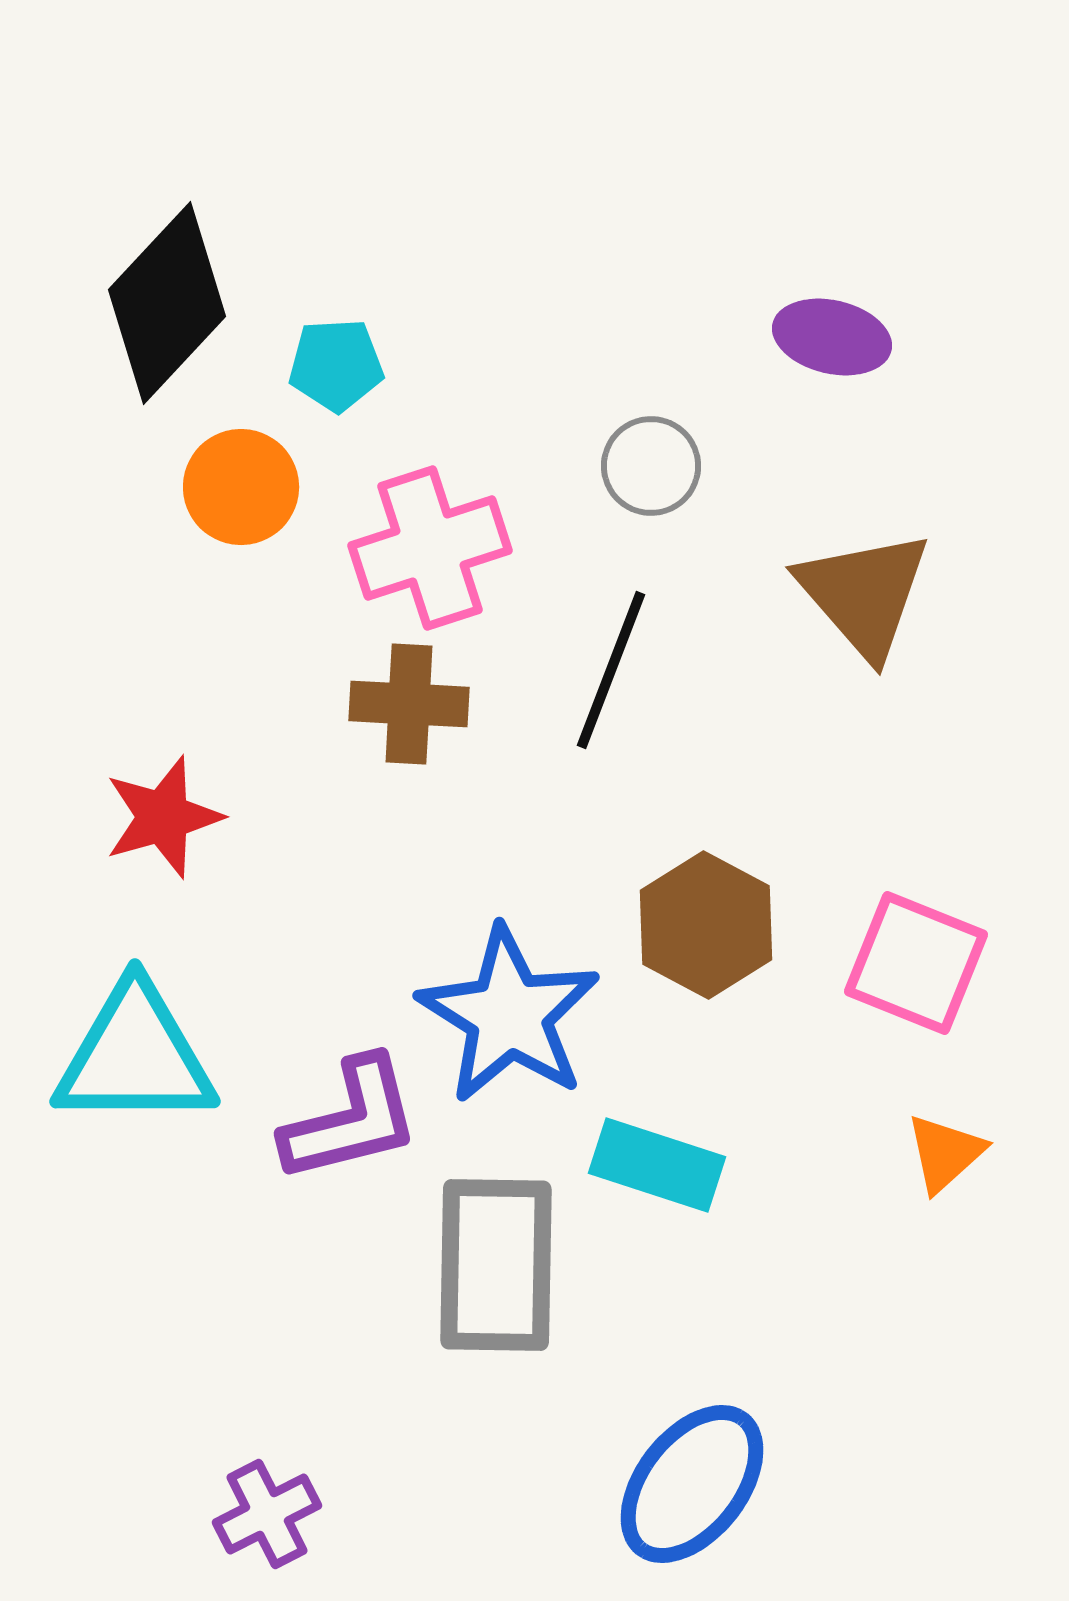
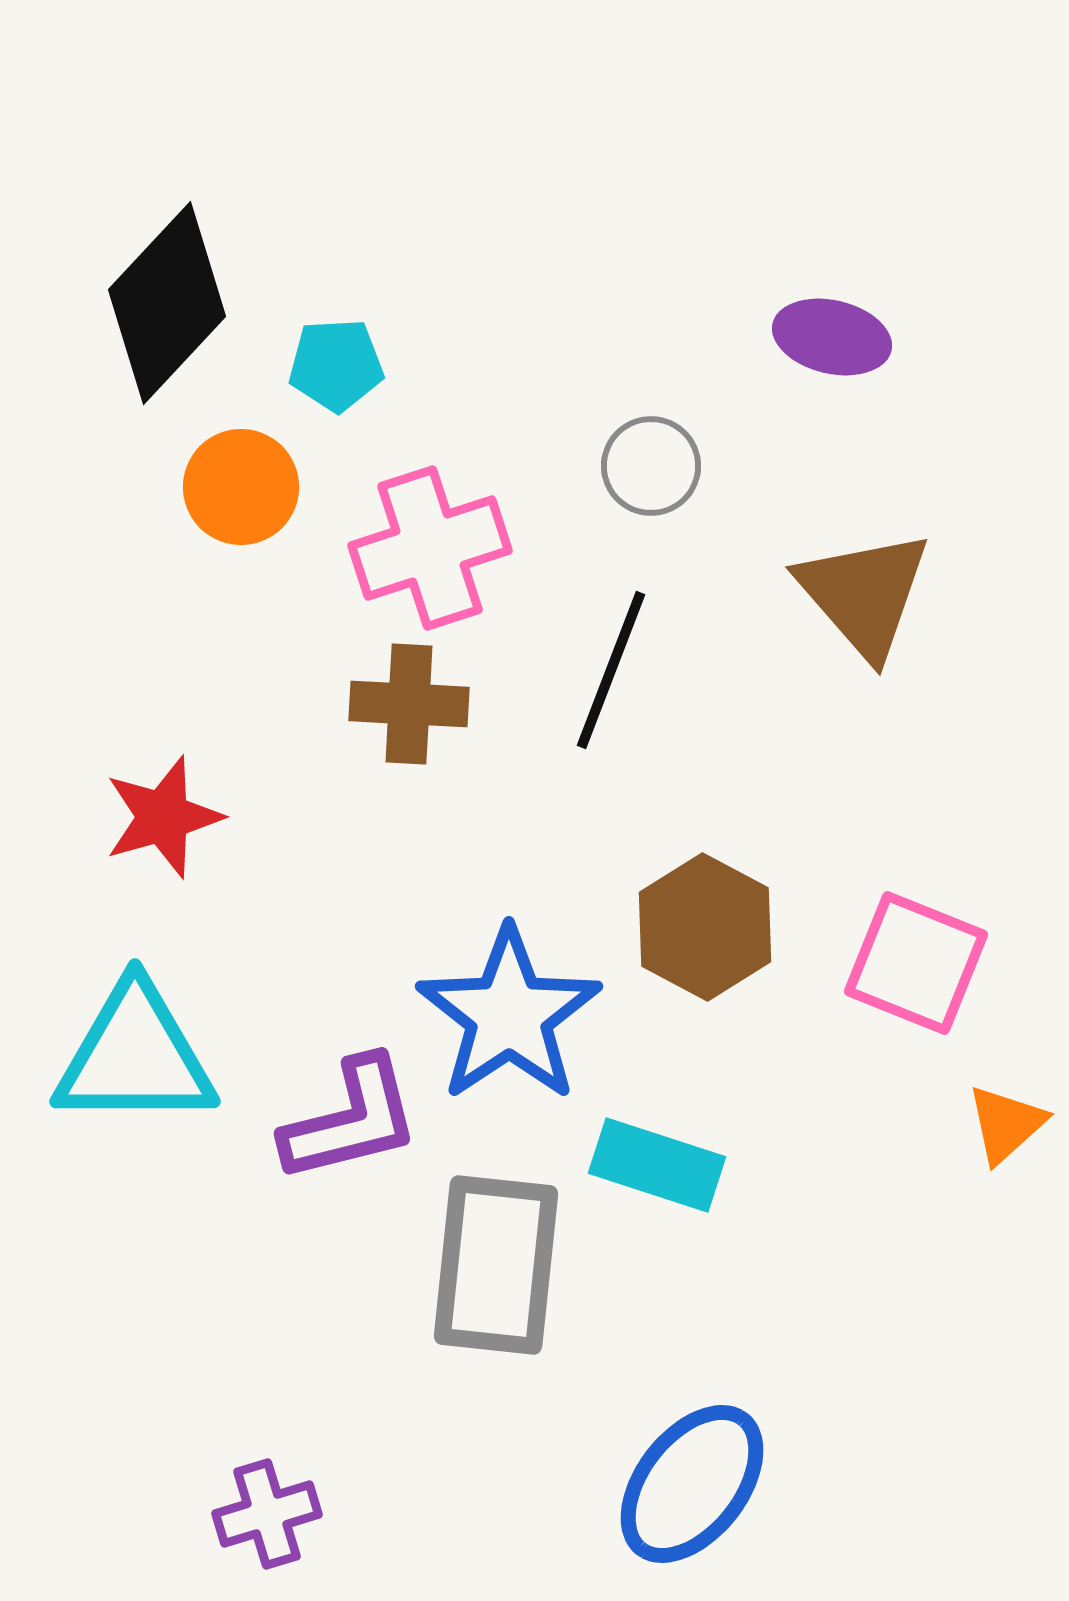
brown hexagon: moved 1 px left, 2 px down
blue star: rotated 6 degrees clockwise
orange triangle: moved 61 px right, 29 px up
gray rectangle: rotated 5 degrees clockwise
purple cross: rotated 10 degrees clockwise
